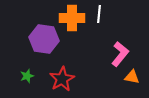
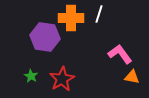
white line: rotated 12 degrees clockwise
orange cross: moved 1 px left
purple hexagon: moved 1 px right, 2 px up
pink L-shape: rotated 75 degrees counterclockwise
green star: moved 4 px right; rotated 24 degrees counterclockwise
